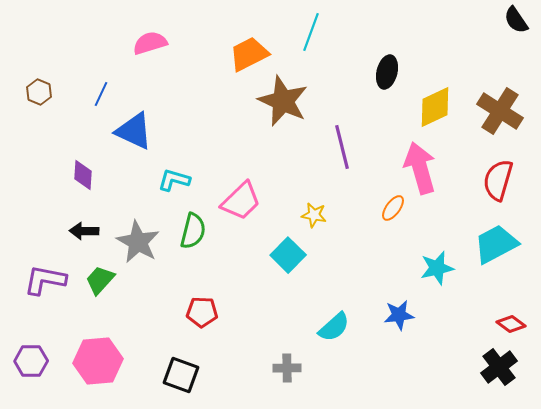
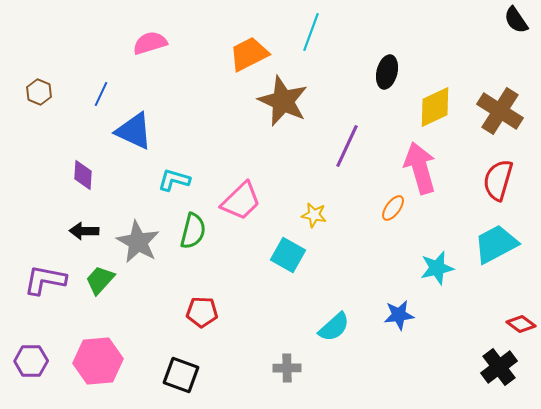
purple line: moved 5 px right, 1 px up; rotated 39 degrees clockwise
cyan square: rotated 16 degrees counterclockwise
red diamond: moved 10 px right
